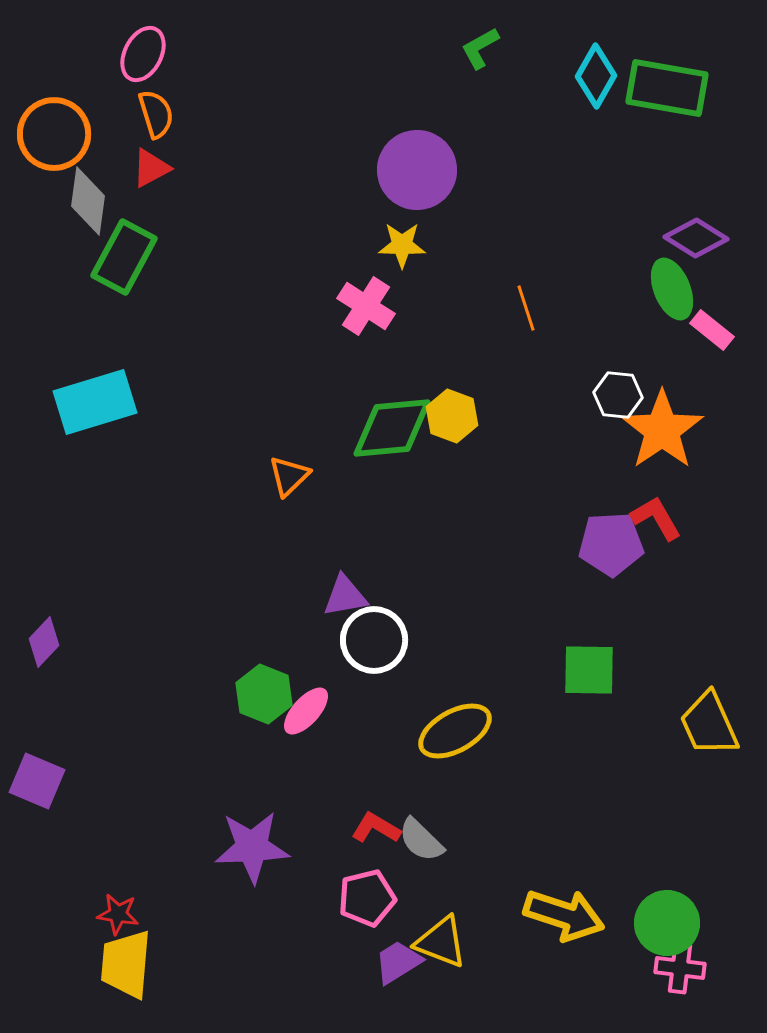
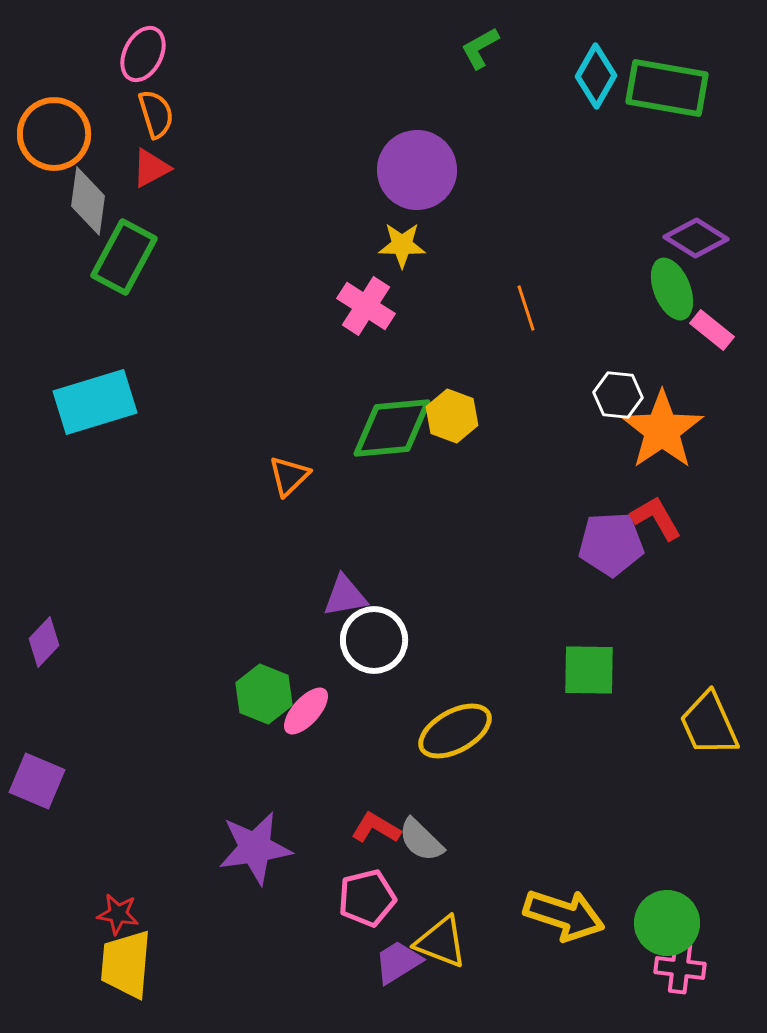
purple star at (252, 847): moved 3 px right, 1 px down; rotated 6 degrees counterclockwise
